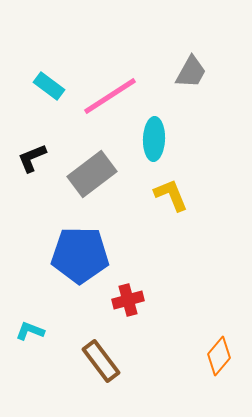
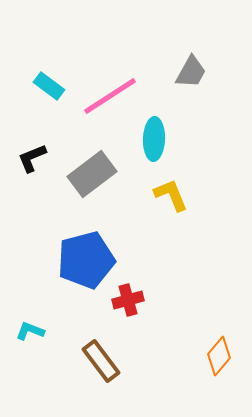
blue pentagon: moved 6 px right, 5 px down; rotated 16 degrees counterclockwise
